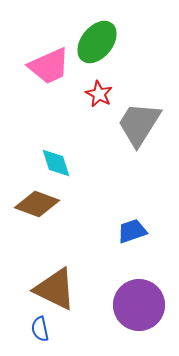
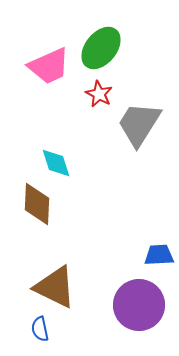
green ellipse: moved 4 px right, 6 px down
brown diamond: rotated 72 degrees clockwise
blue trapezoid: moved 27 px right, 24 px down; rotated 16 degrees clockwise
brown triangle: moved 2 px up
